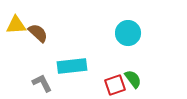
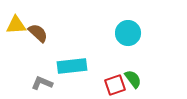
gray L-shape: rotated 40 degrees counterclockwise
